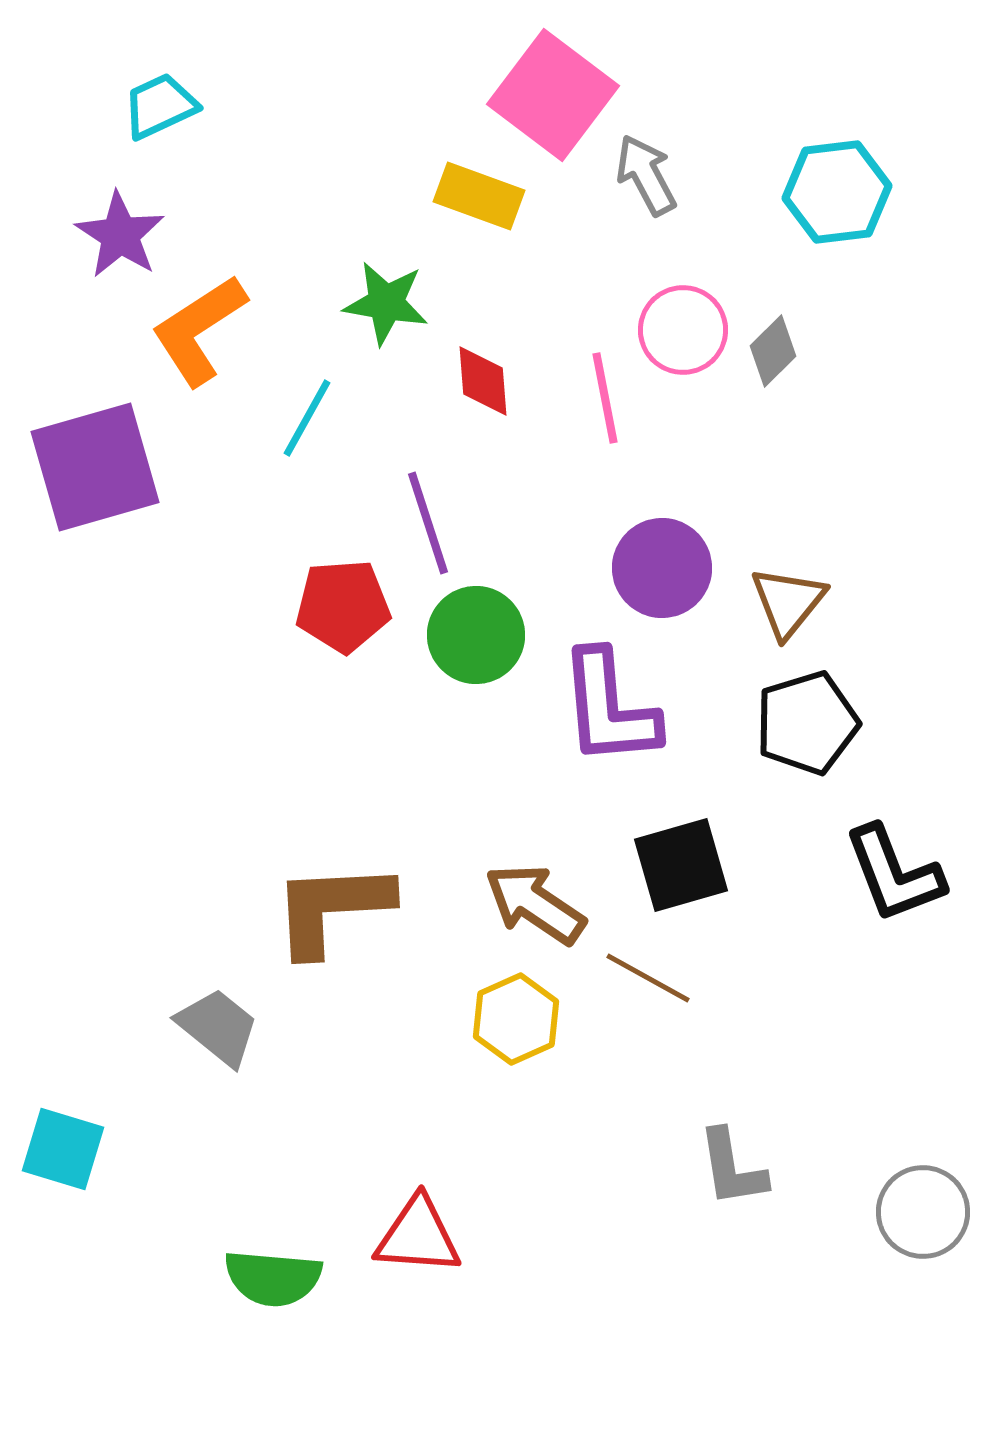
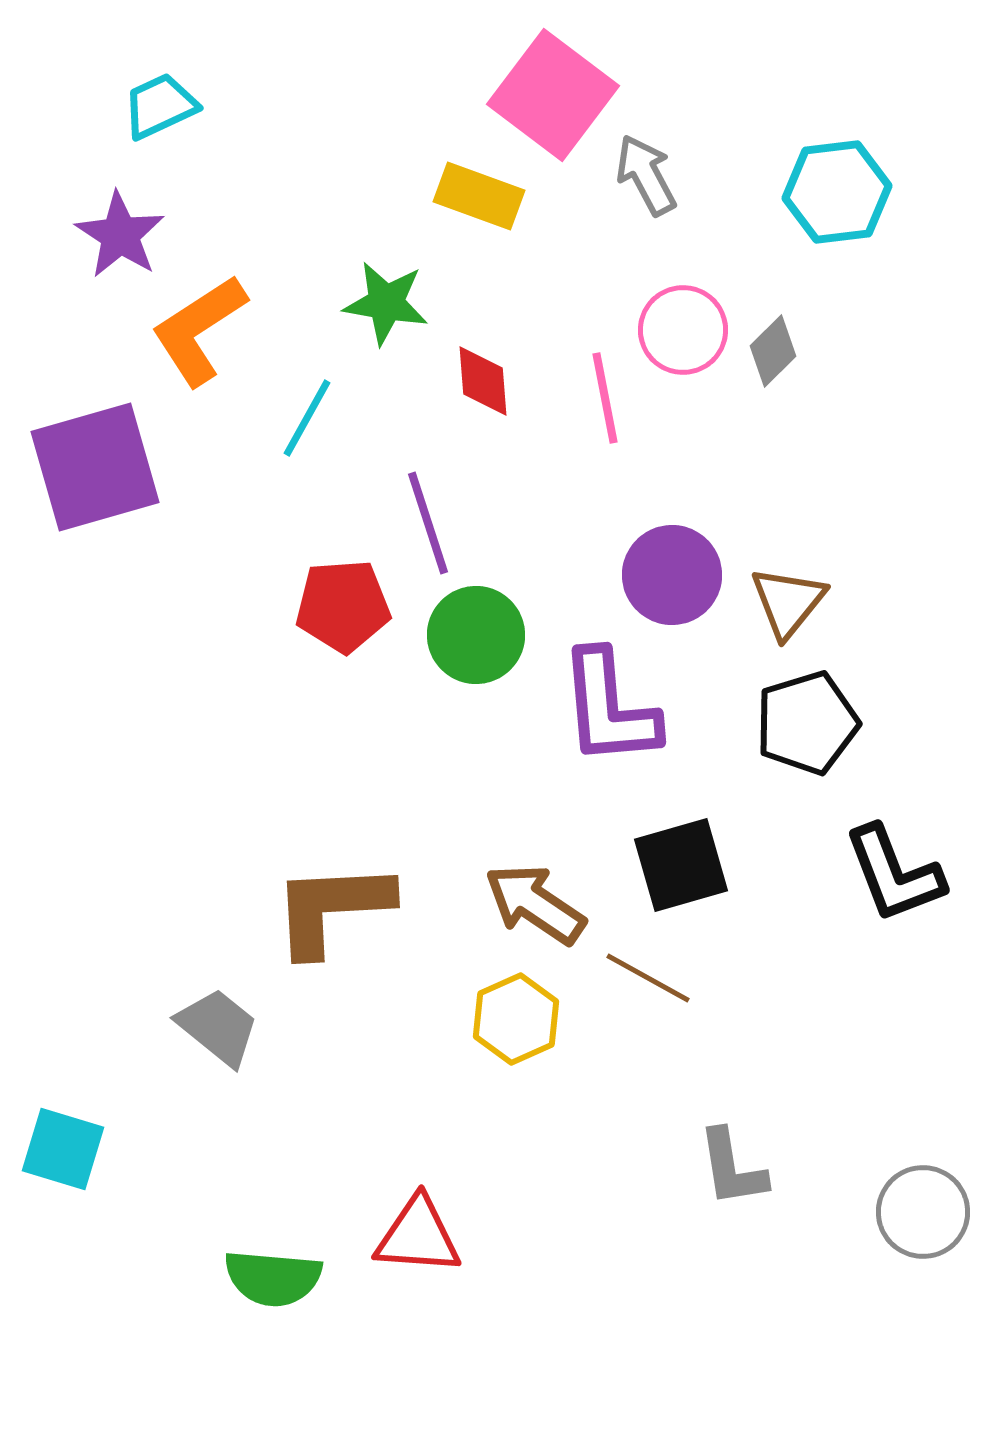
purple circle: moved 10 px right, 7 px down
